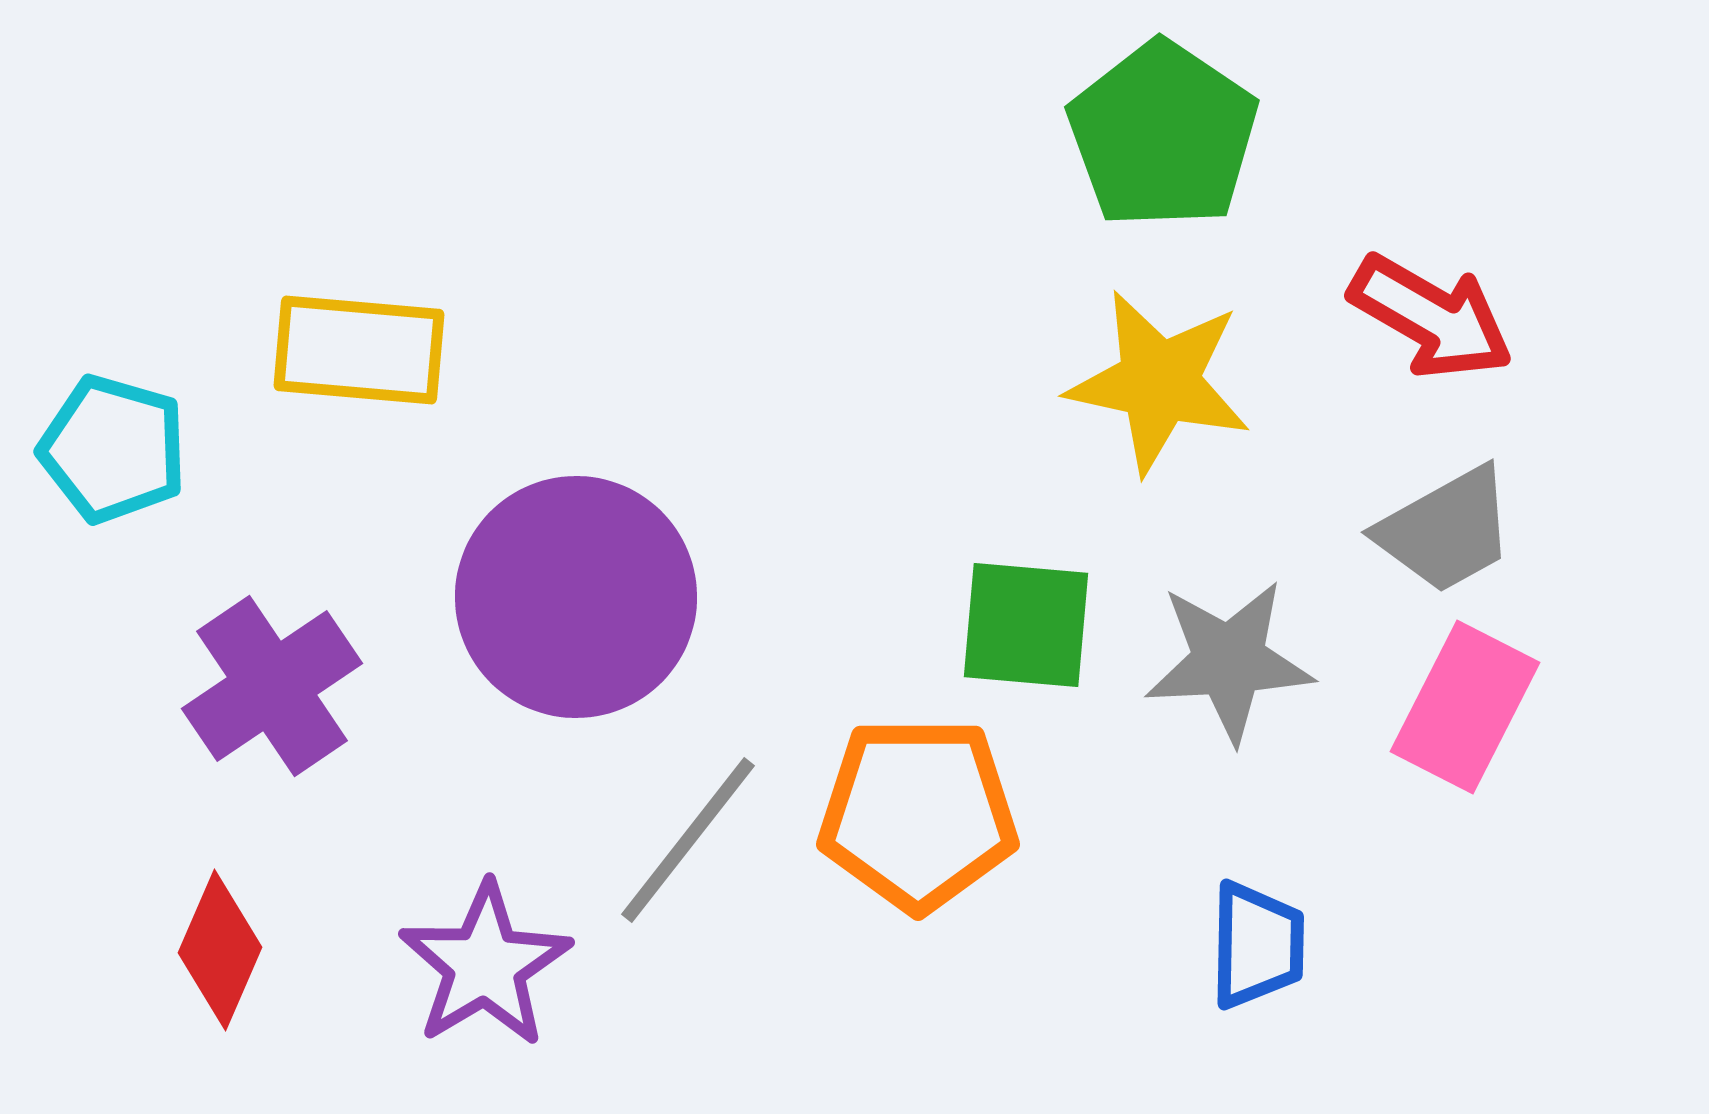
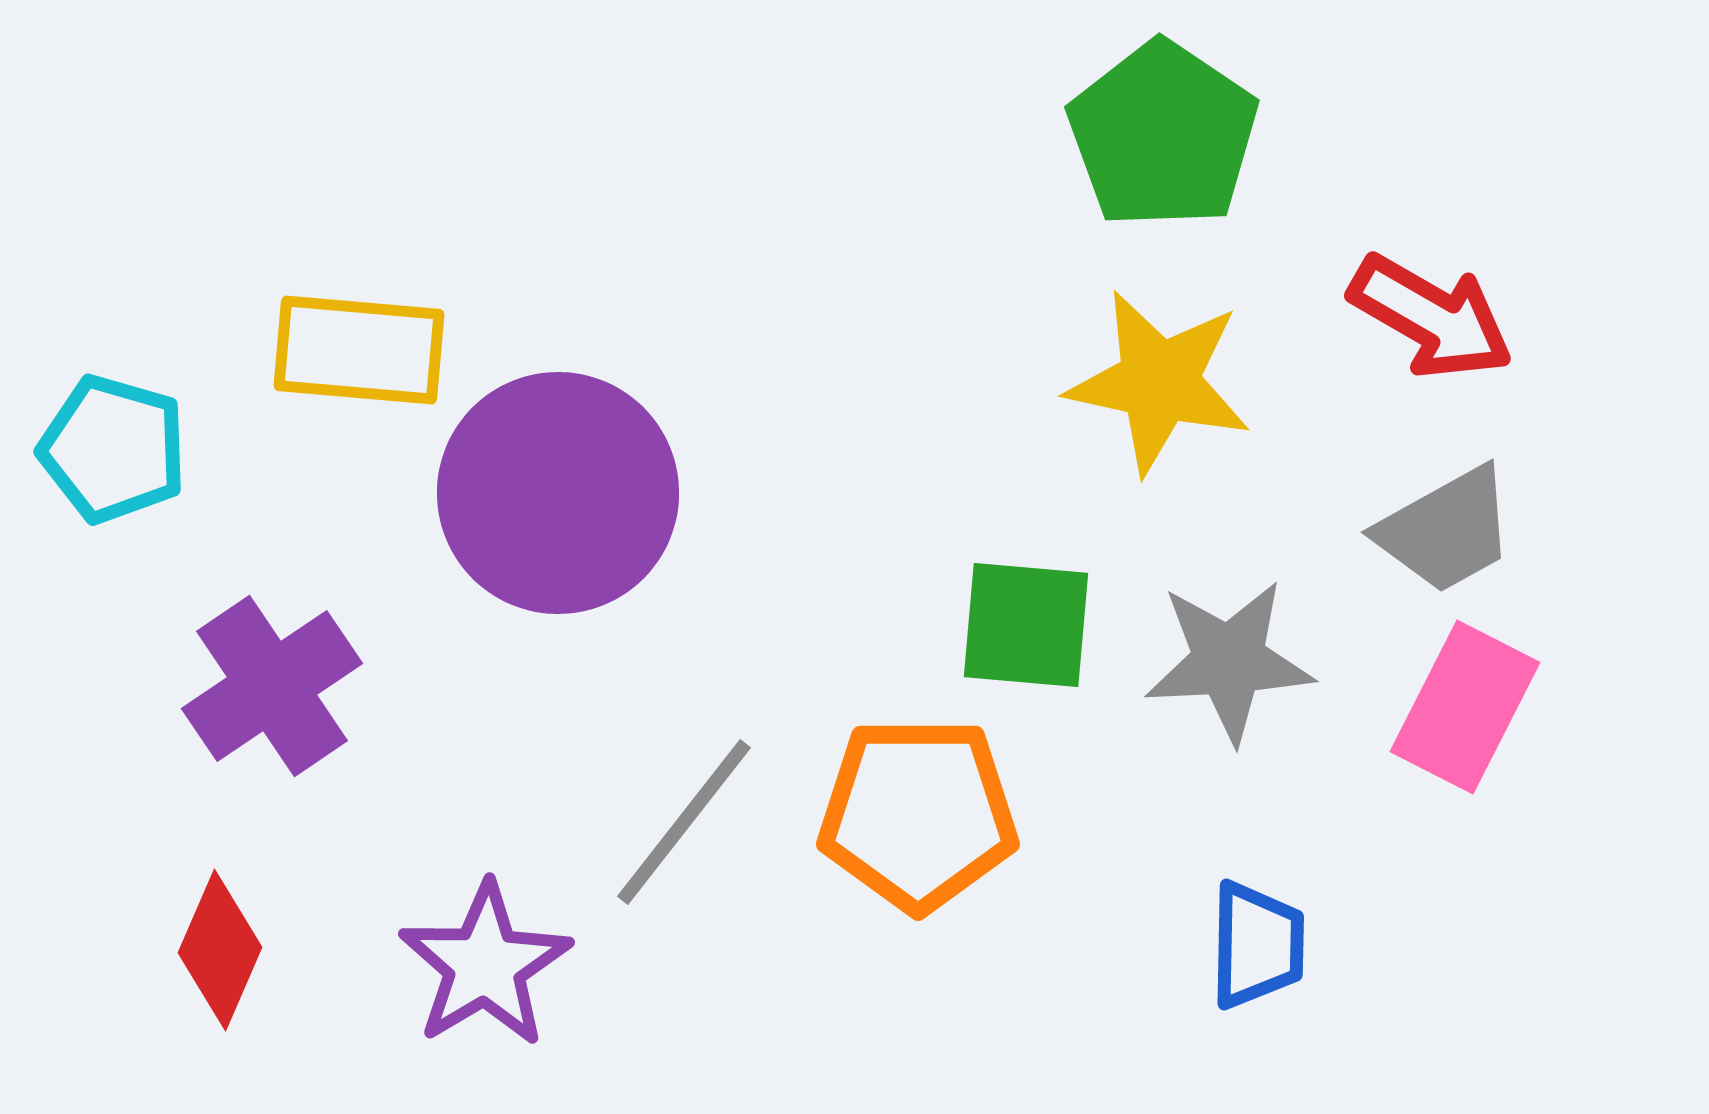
purple circle: moved 18 px left, 104 px up
gray line: moved 4 px left, 18 px up
